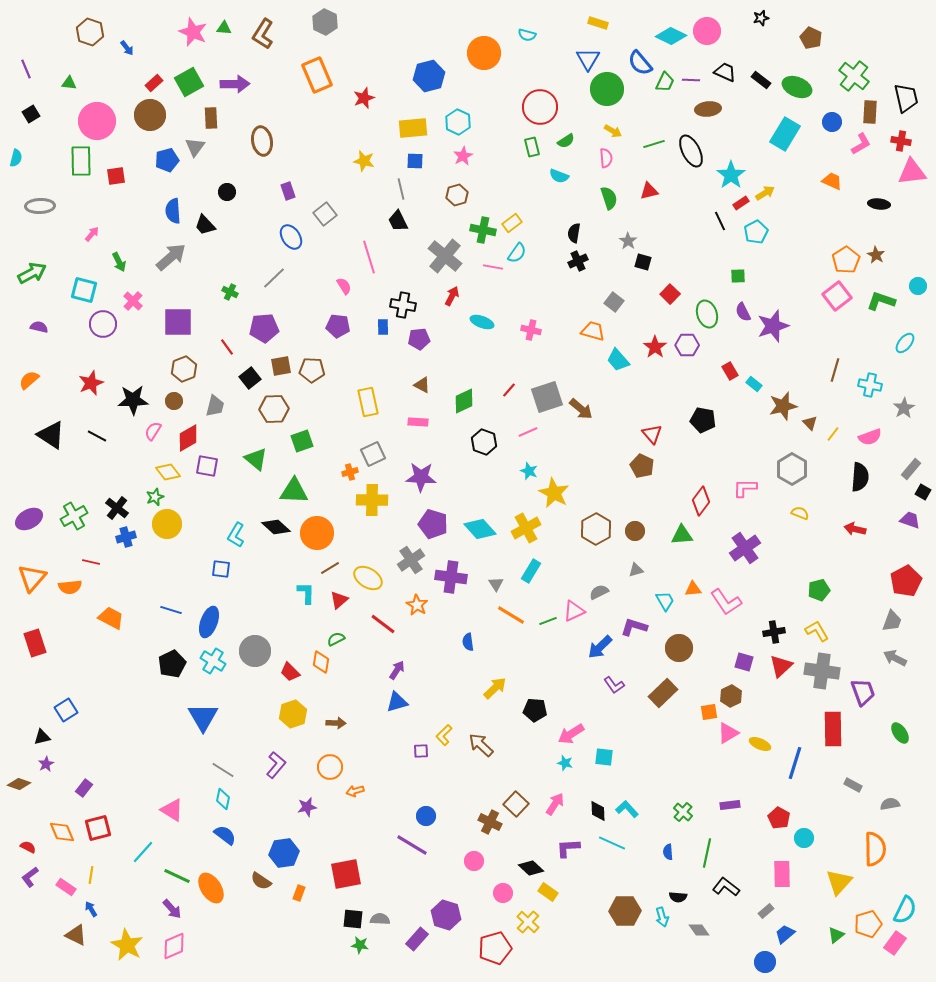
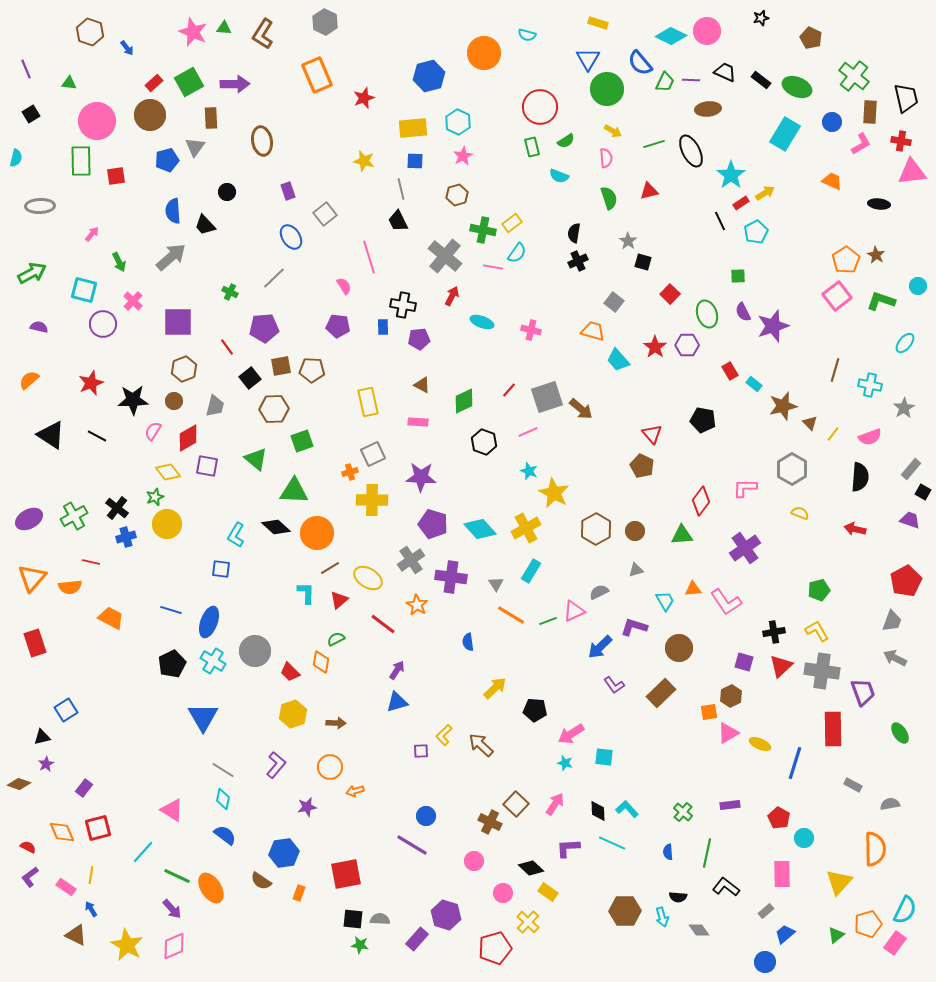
brown rectangle at (663, 693): moved 2 px left
